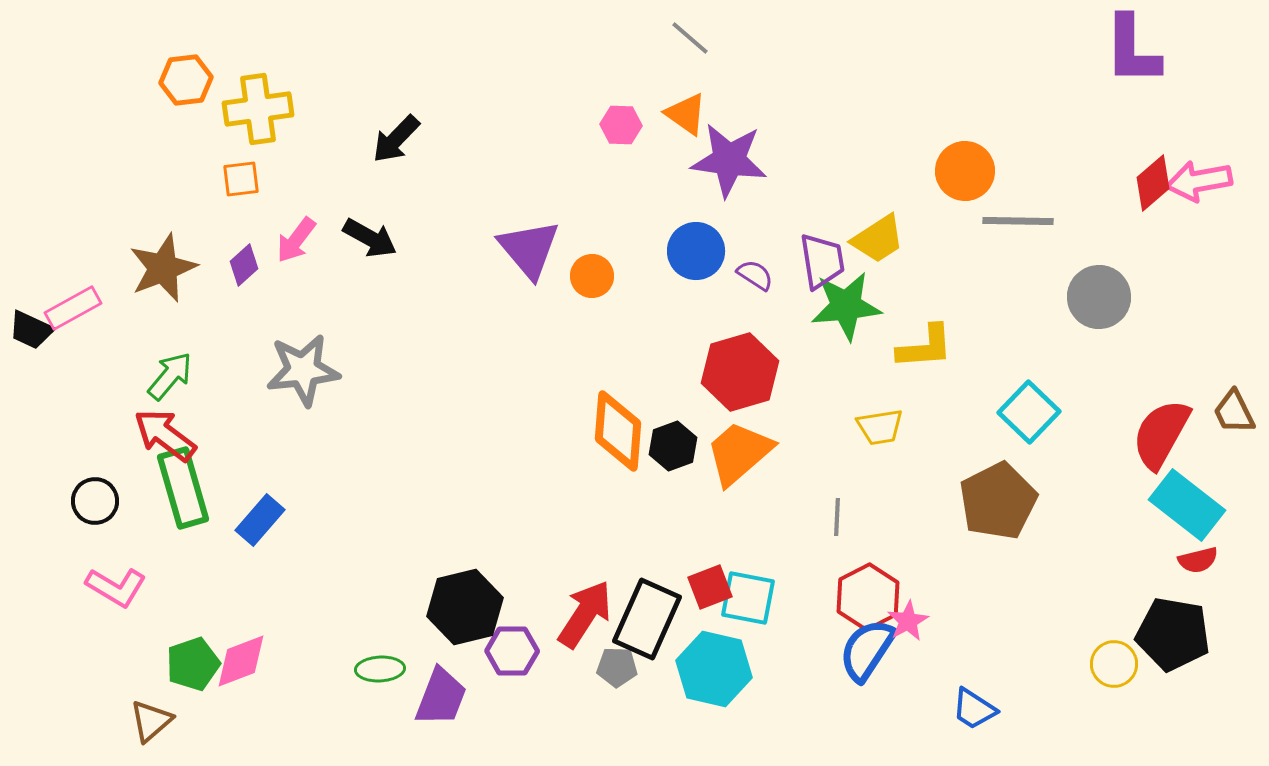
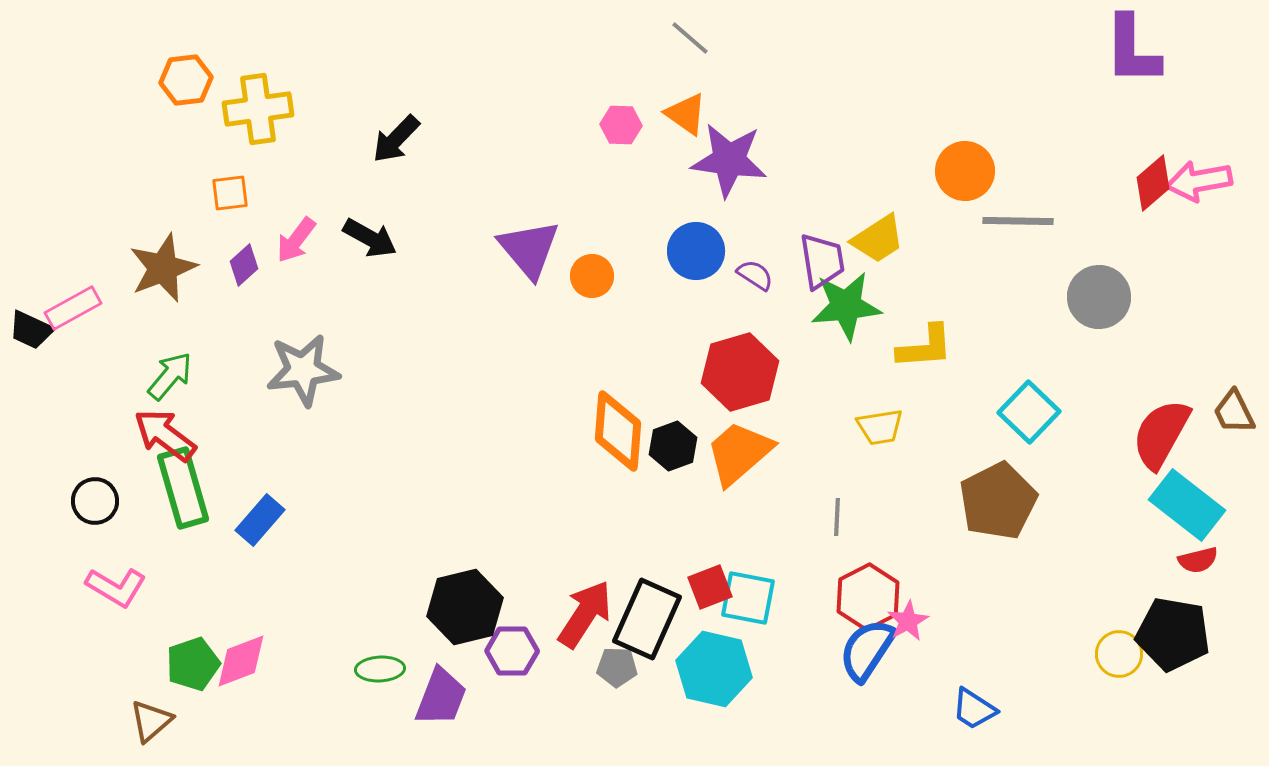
orange square at (241, 179): moved 11 px left, 14 px down
yellow circle at (1114, 664): moved 5 px right, 10 px up
